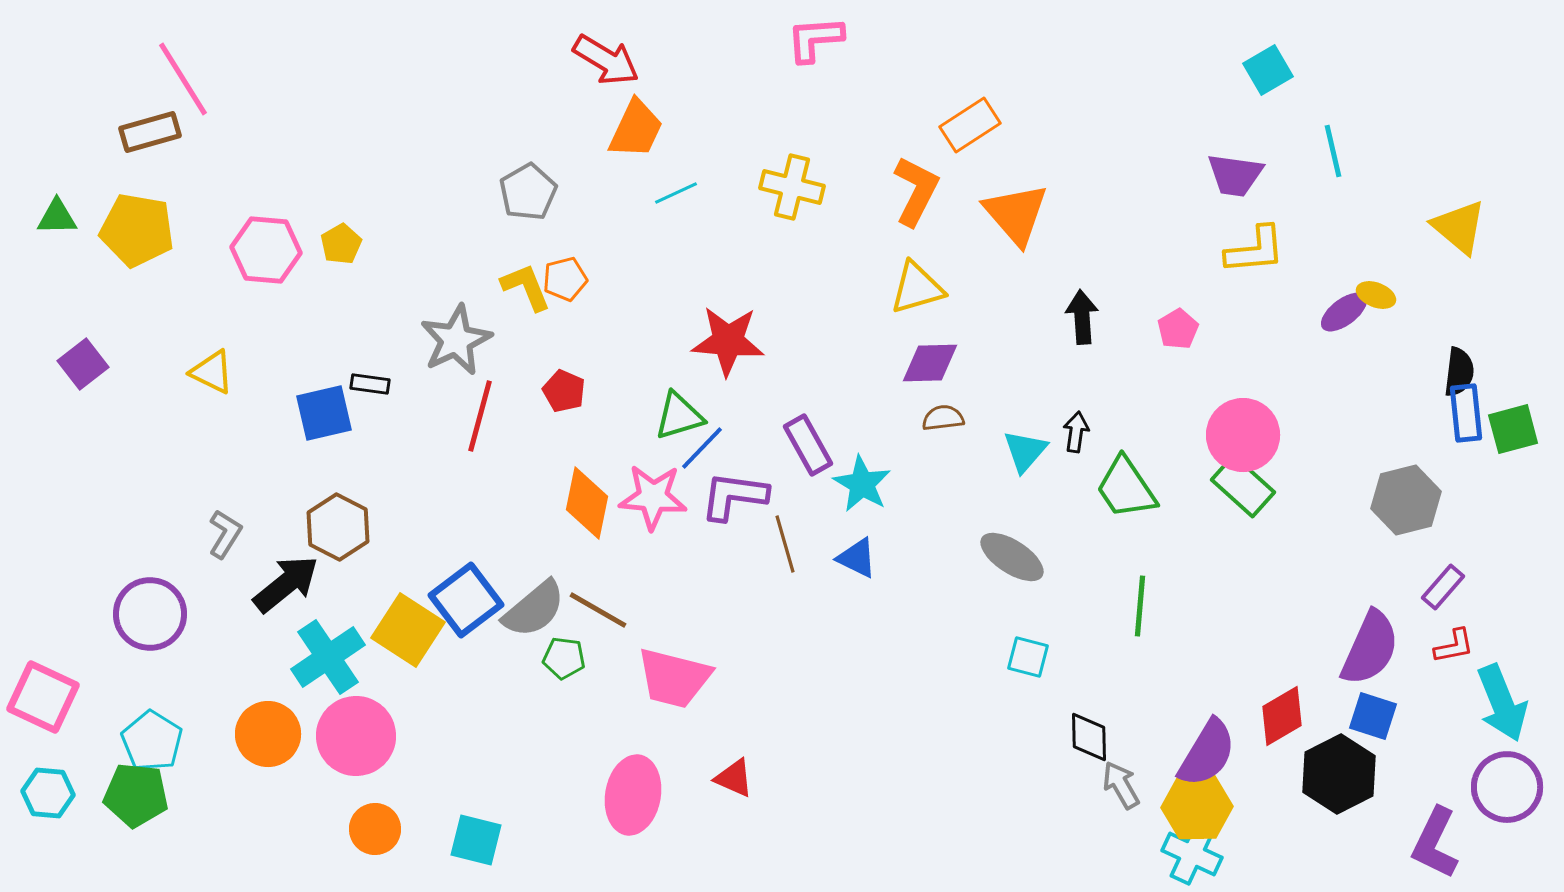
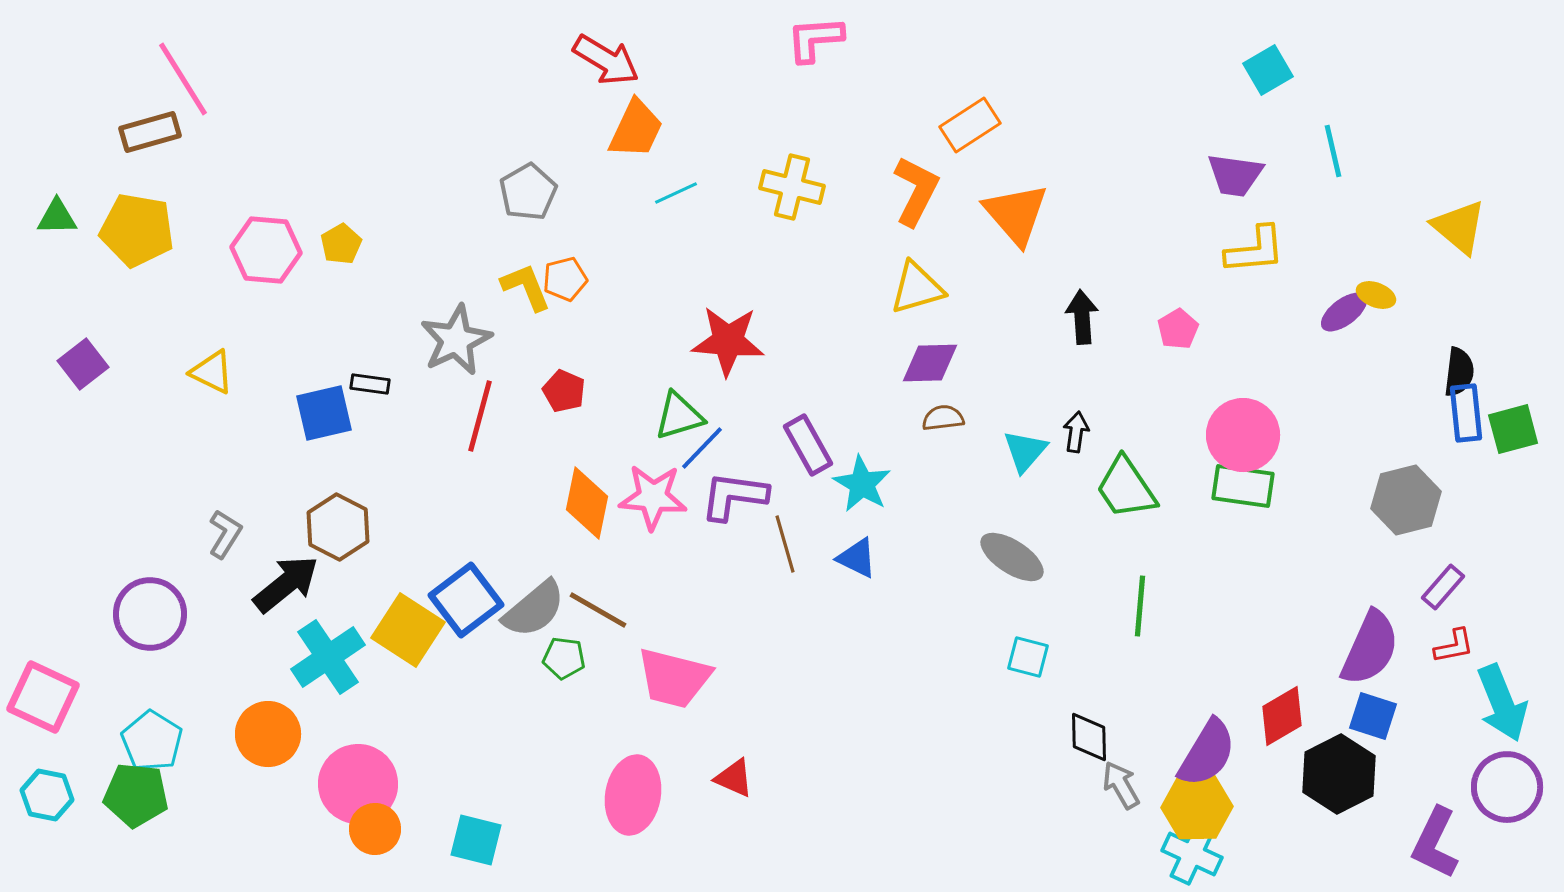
green rectangle at (1243, 486): rotated 34 degrees counterclockwise
pink circle at (356, 736): moved 2 px right, 48 px down
cyan hexagon at (48, 793): moved 1 px left, 2 px down; rotated 6 degrees clockwise
